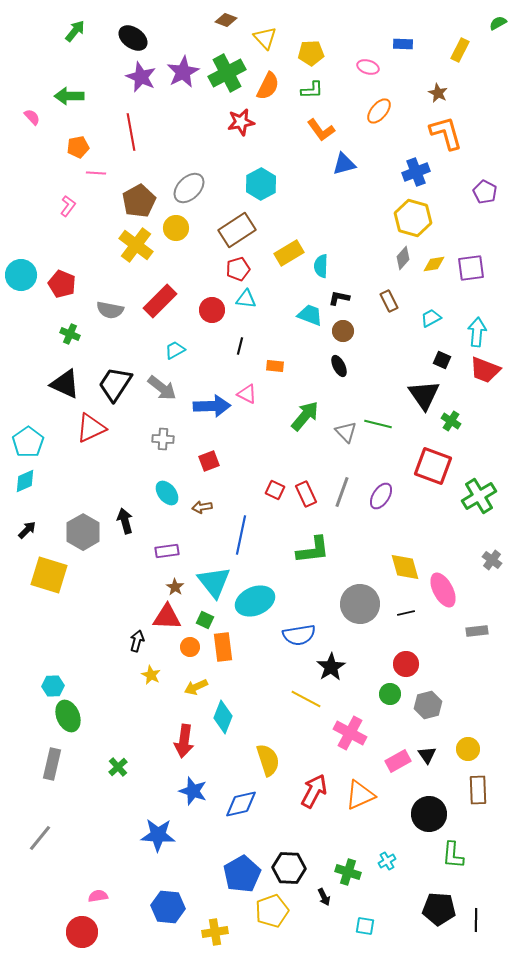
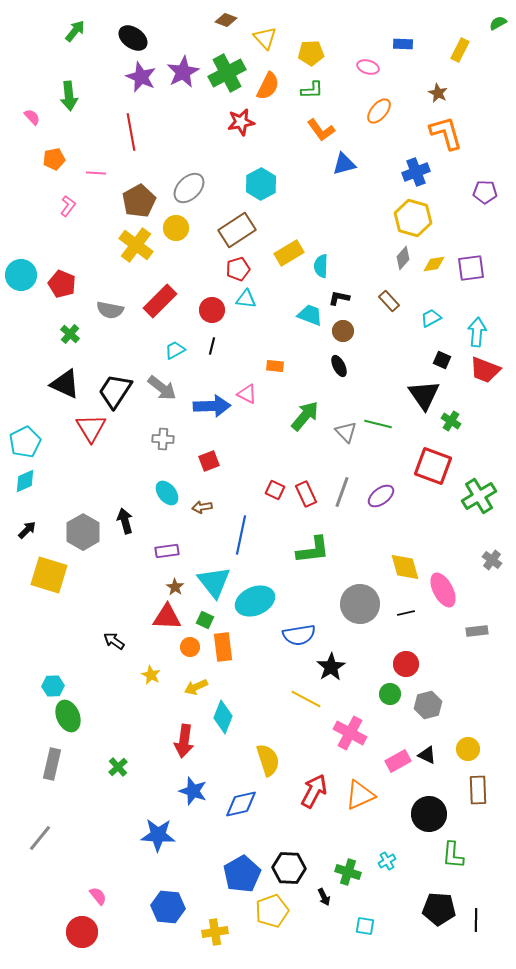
green arrow at (69, 96): rotated 96 degrees counterclockwise
orange pentagon at (78, 147): moved 24 px left, 12 px down
purple pentagon at (485, 192): rotated 25 degrees counterclockwise
brown rectangle at (389, 301): rotated 15 degrees counterclockwise
green cross at (70, 334): rotated 18 degrees clockwise
black line at (240, 346): moved 28 px left
black trapezoid at (115, 384): moved 7 px down
red triangle at (91, 428): rotated 36 degrees counterclockwise
cyan pentagon at (28, 442): moved 3 px left; rotated 8 degrees clockwise
purple ellipse at (381, 496): rotated 20 degrees clockwise
black arrow at (137, 641): moved 23 px left; rotated 70 degrees counterclockwise
black triangle at (427, 755): rotated 30 degrees counterclockwise
pink semicircle at (98, 896): rotated 60 degrees clockwise
